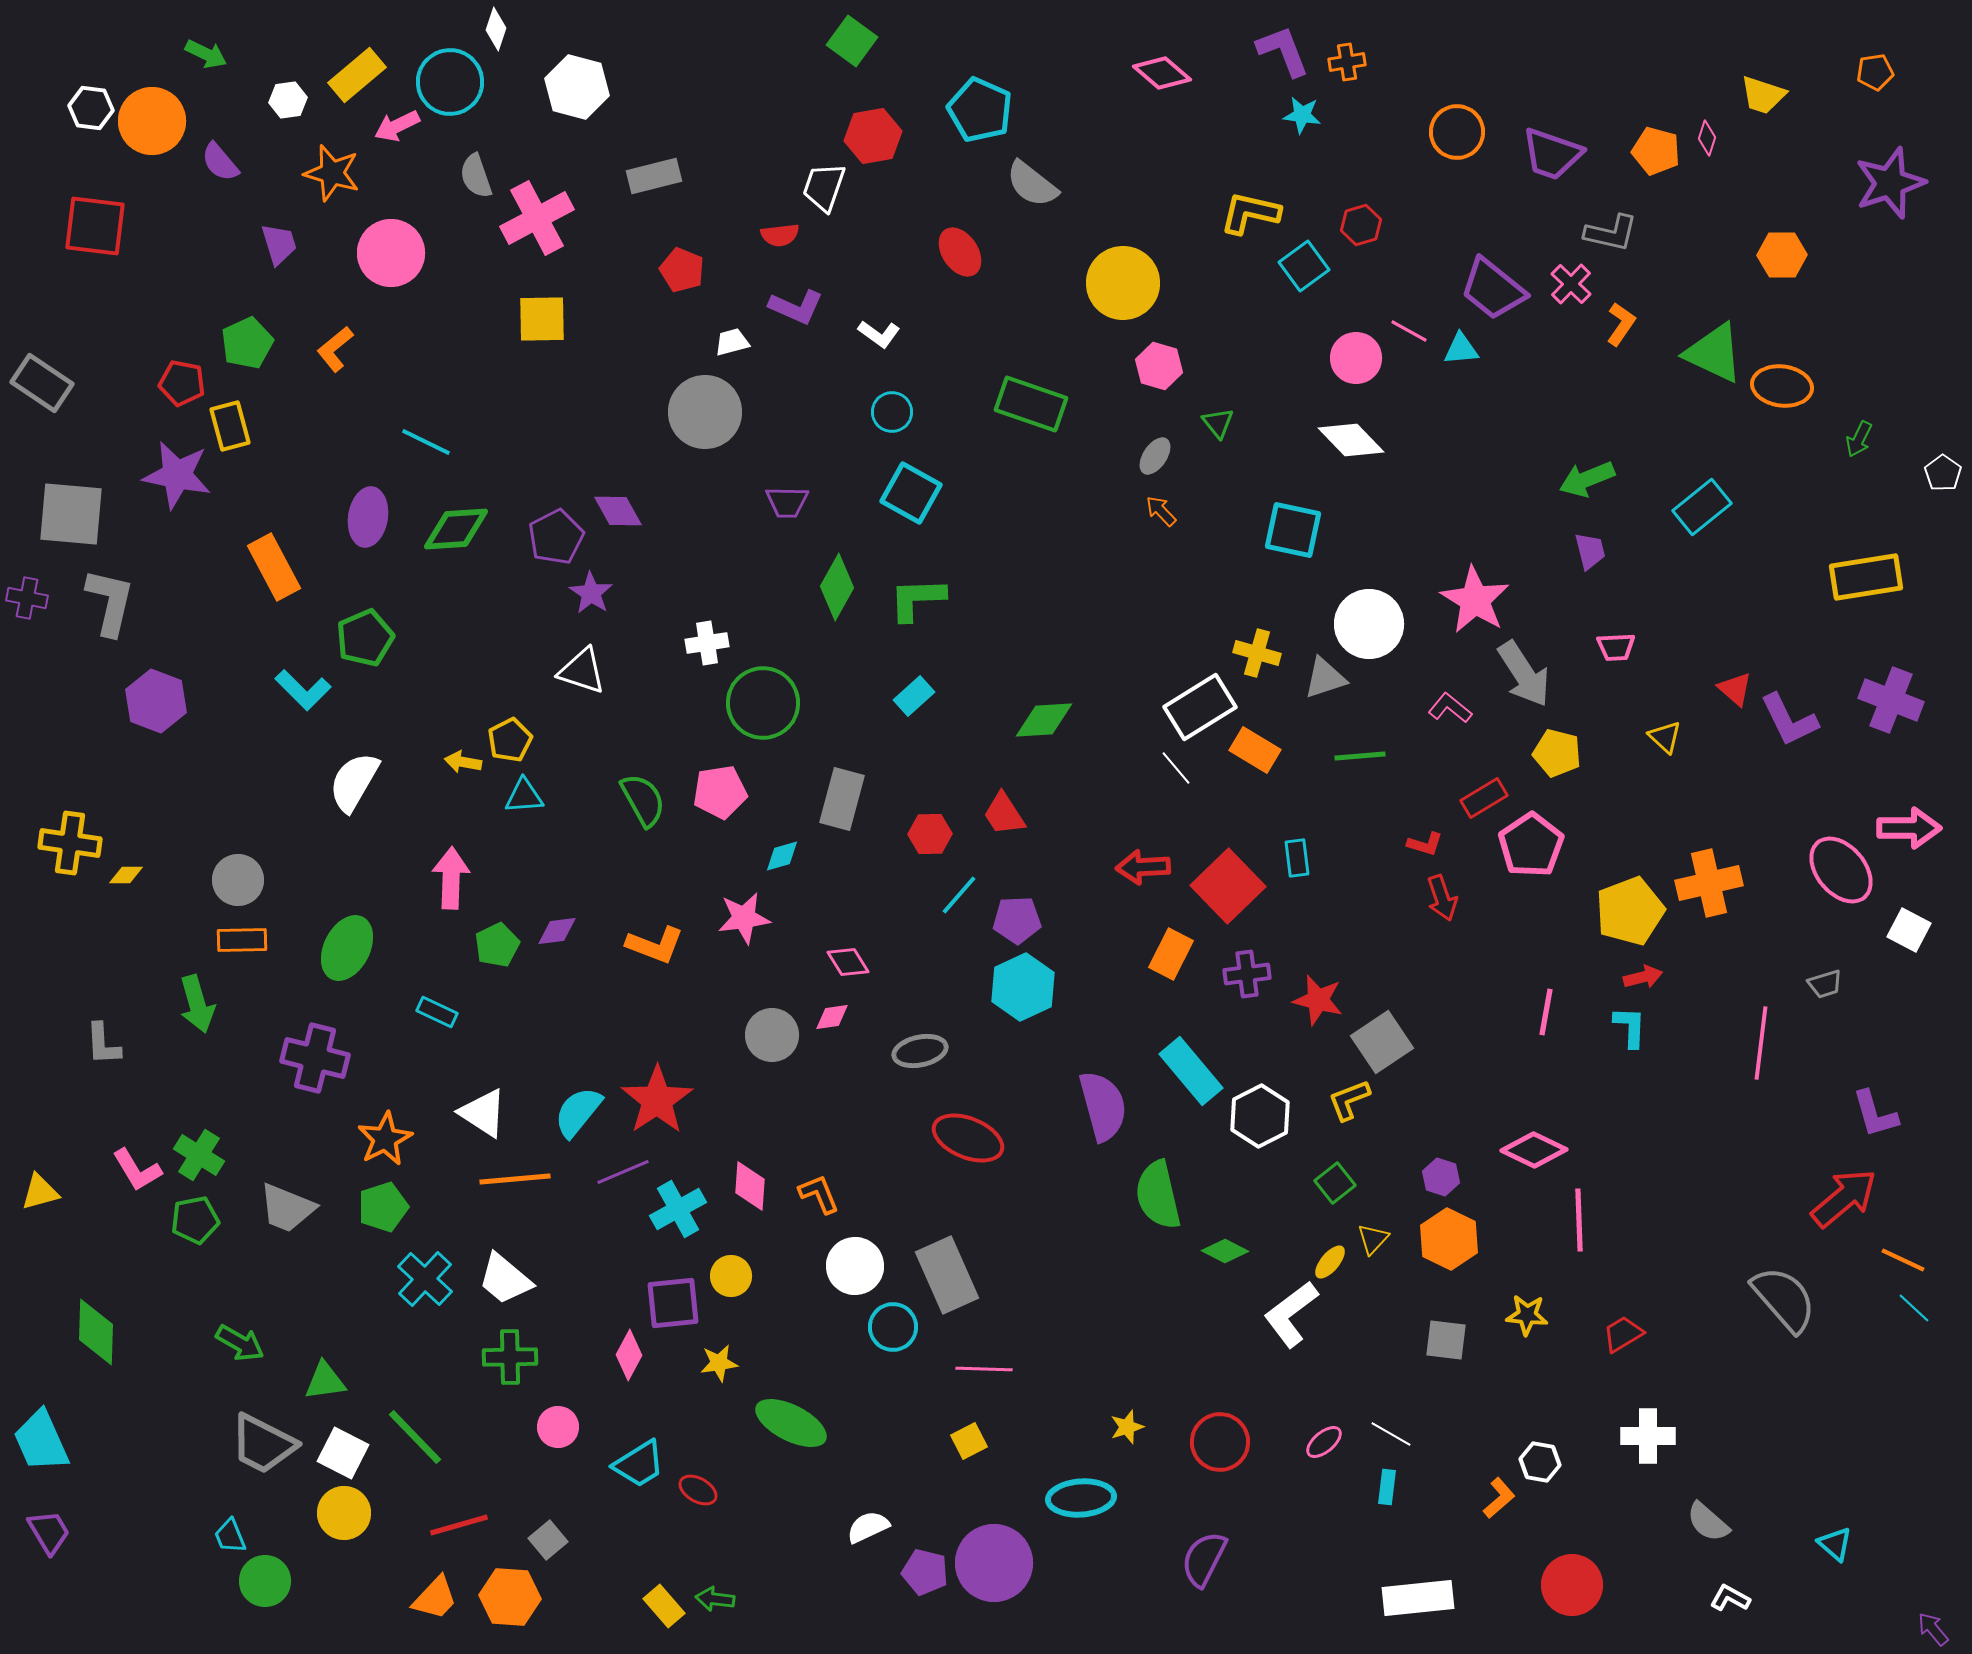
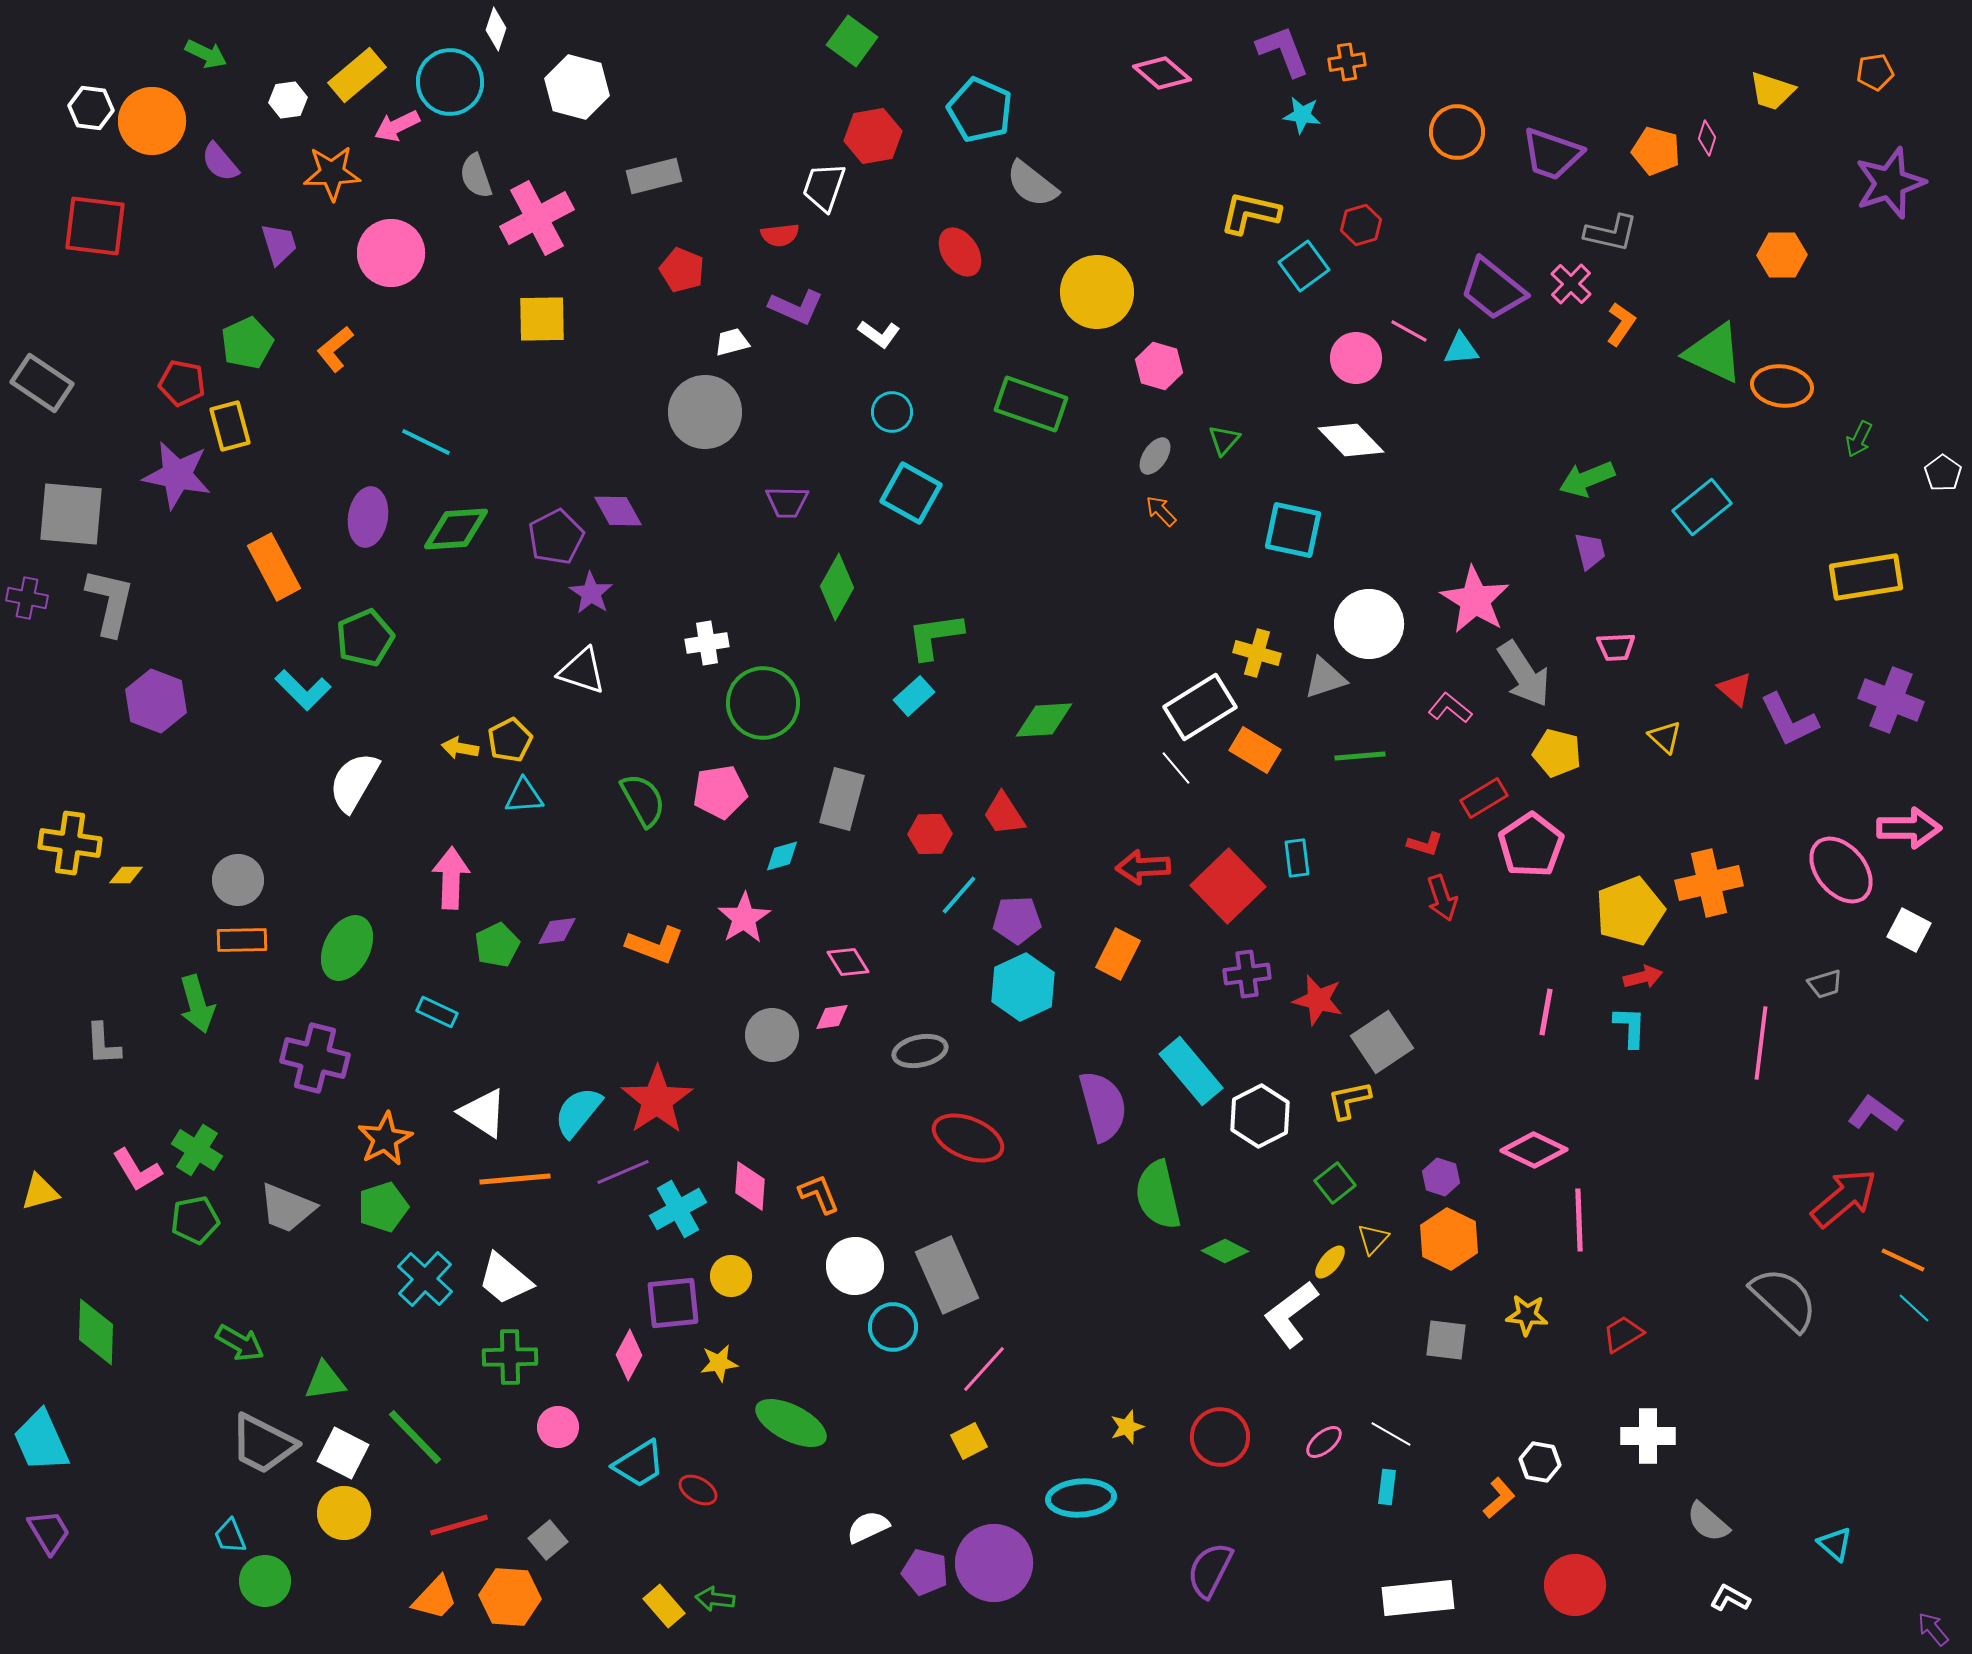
yellow trapezoid at (1763, 95): moved 9 px right, 4 px up
orange star at (332, 173): rotated 18 degrees counterclockwise
yellow circle at (1123, 283): moved 26 px left, 9 px down
green triangle at (1218, 423): moved 6 px right, 17 px down; rotated 20 degrees clockwise
green L-shape at (917, 599): moved 18 px right, 37 px down; rotated 6 degrees counterclockwise
yellow arrow at (463, 762): moved 3 px left, 14 px up
pink star at (744, 918): rotated 24 degrees counterclockwise
orange rectangle at (1171, 954): moved 53 px left
yellow L-shape at (1349, 1100): rotated 9 degrees clockwise
purple L-shape at (1875, 1114): rotated 142 degrees clockwise
green cross at (199, 1155): moved 2 px left, 5 px up
gray semicircle at (1784, 1299): rotated 6 degrees counterclockwise
pink line at (984, 1369): rotated 50 degrees counterclockwise
red circle at (1220, 1442): moved 5 px up
purple semicircle at (1204, 1559): moved 6 px right, 11 px down
red circle at (1572, 1585): moved 3 px right
